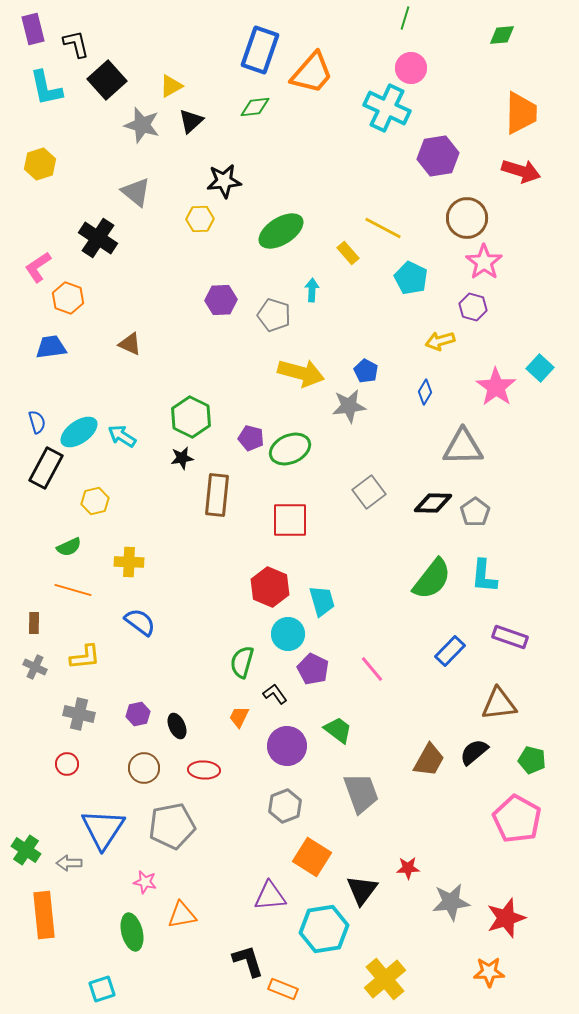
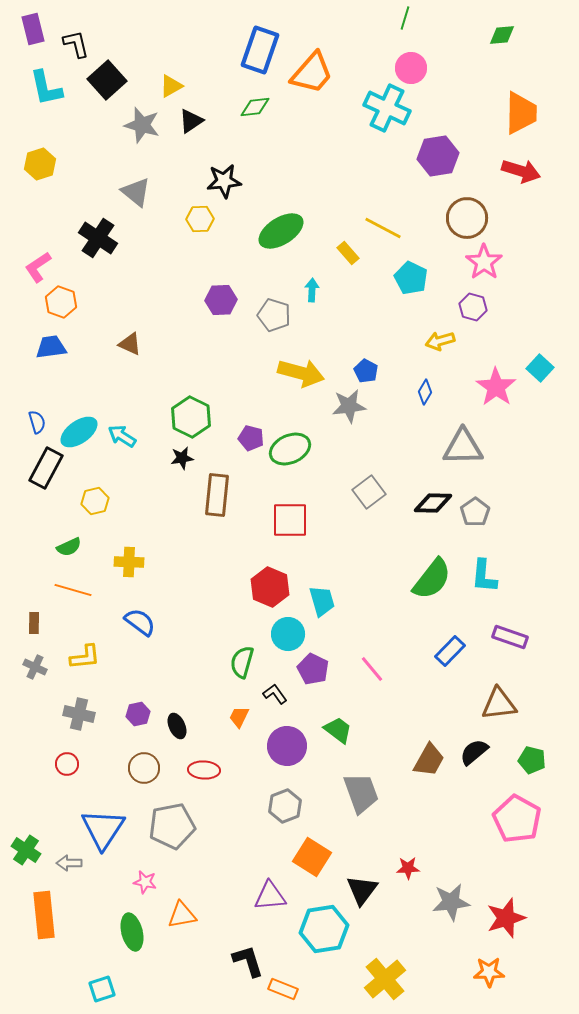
black triangle at (191, 121): rotated 8 degrees clockwise
orange hexagon at (68, 298): moved 7 px left, 4 px down
